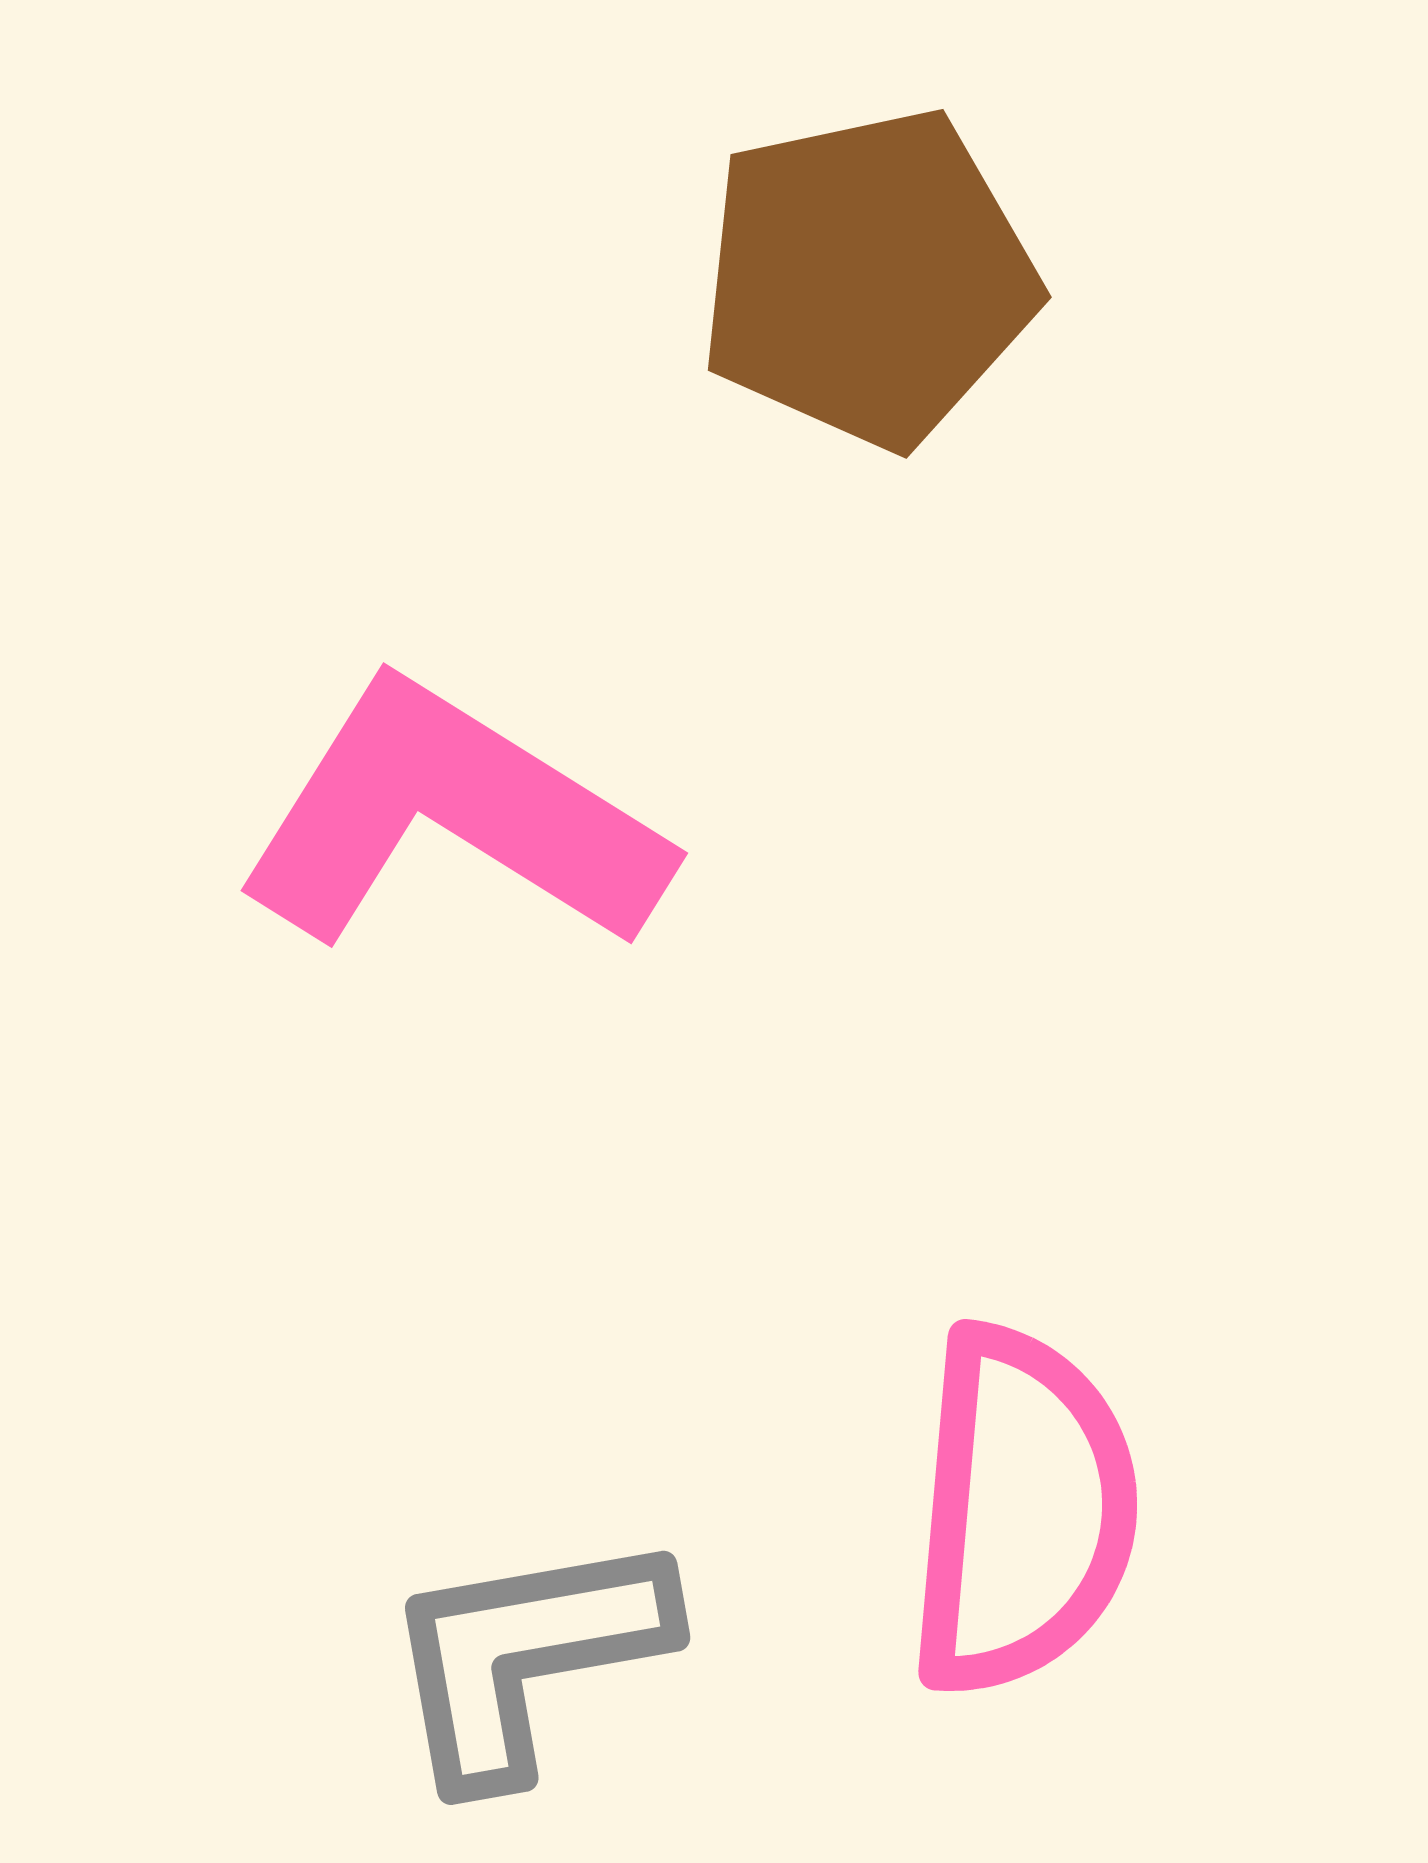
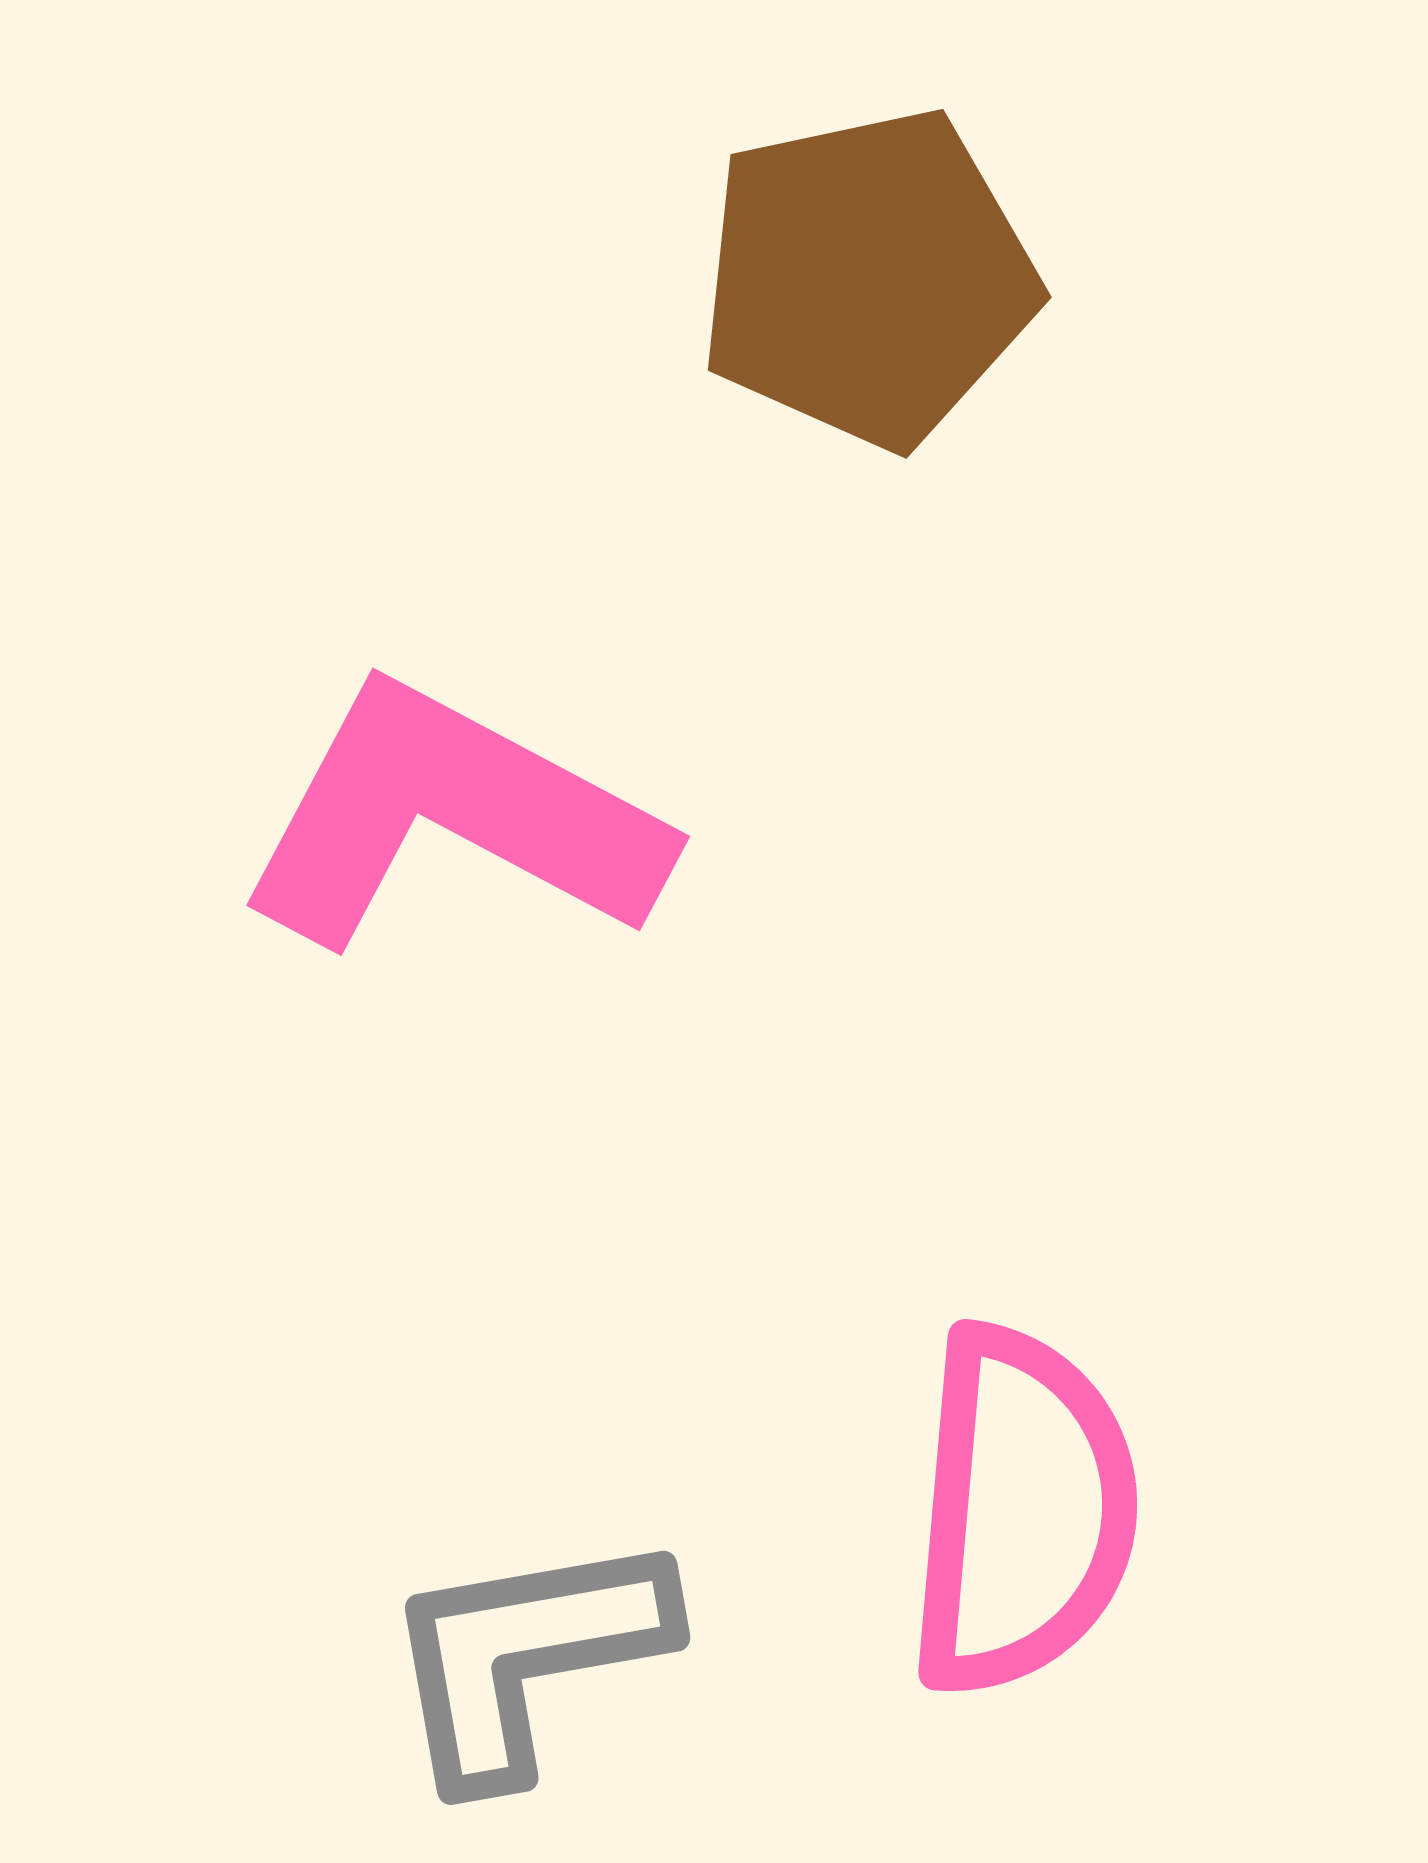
pink L-shape: rotated 4 degrees counterclockwise
